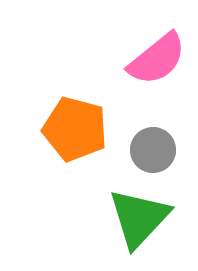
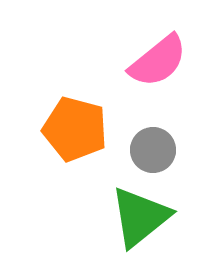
pink semicircle: moved 1 px right, 2 px down
green triangle: moved 1 px right, 1 px up; rotated 8 degrees clockwise
